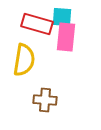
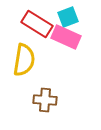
cyan square: moved 6 px right; rotated 25 degrees counterclockwise
red rectangle: rotated 16 degrees clockwise
pink rectangle: rotated 72 degrees counterclockwise
